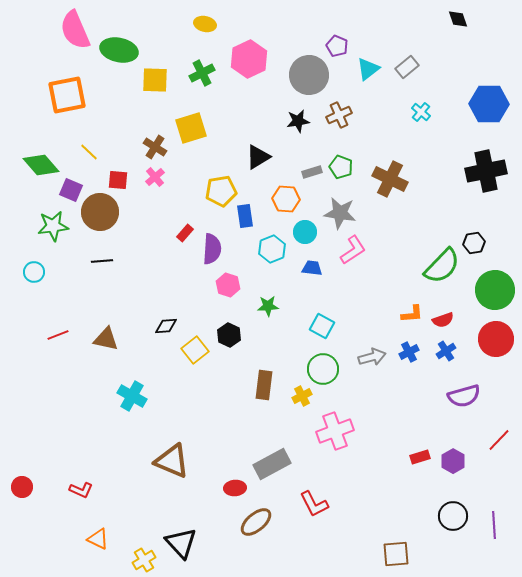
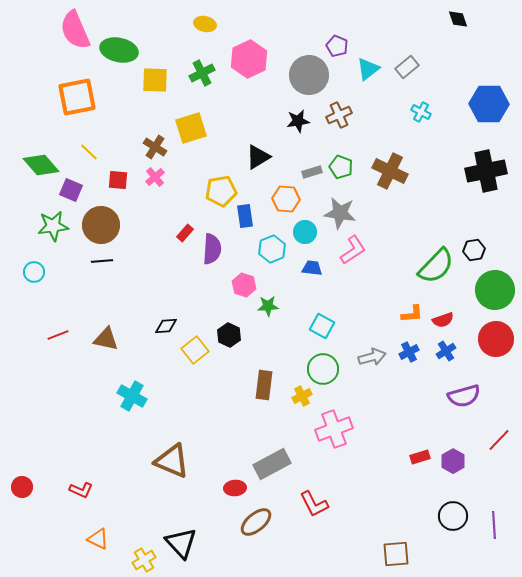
orange square at (67, 95): moved 10 px right, 2 px down
cyan cross at (421, 112): rotated 12 degrees counterclockwise
brown cross at (390, 179): moved 8 px up
brown circle at (100, 212): moved 1 px right, 13 px down
black hexagon at (474, 243): moved 7 px down
green semicircle at (442, 266): moved 6 px left
pink hexagon at (228, 285): moved 16 px right
pink cross at (335, 431): moved 1 px left, 2 px up
